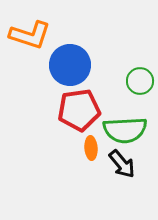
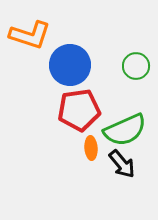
green circle: moved 4 px left, 15 px up
green semicircle: rotated 21 degrees counterclockwise
